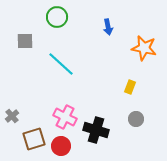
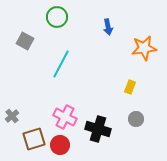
gray square: rotated 30 degrees clockwise
orange star: rotated 20 degrees counterclockwise
cyan line: rotated 76 degrees clockwise
black cross: moved 2 px right, 1 px up
red circle: moved 1 px left, 1 px up
